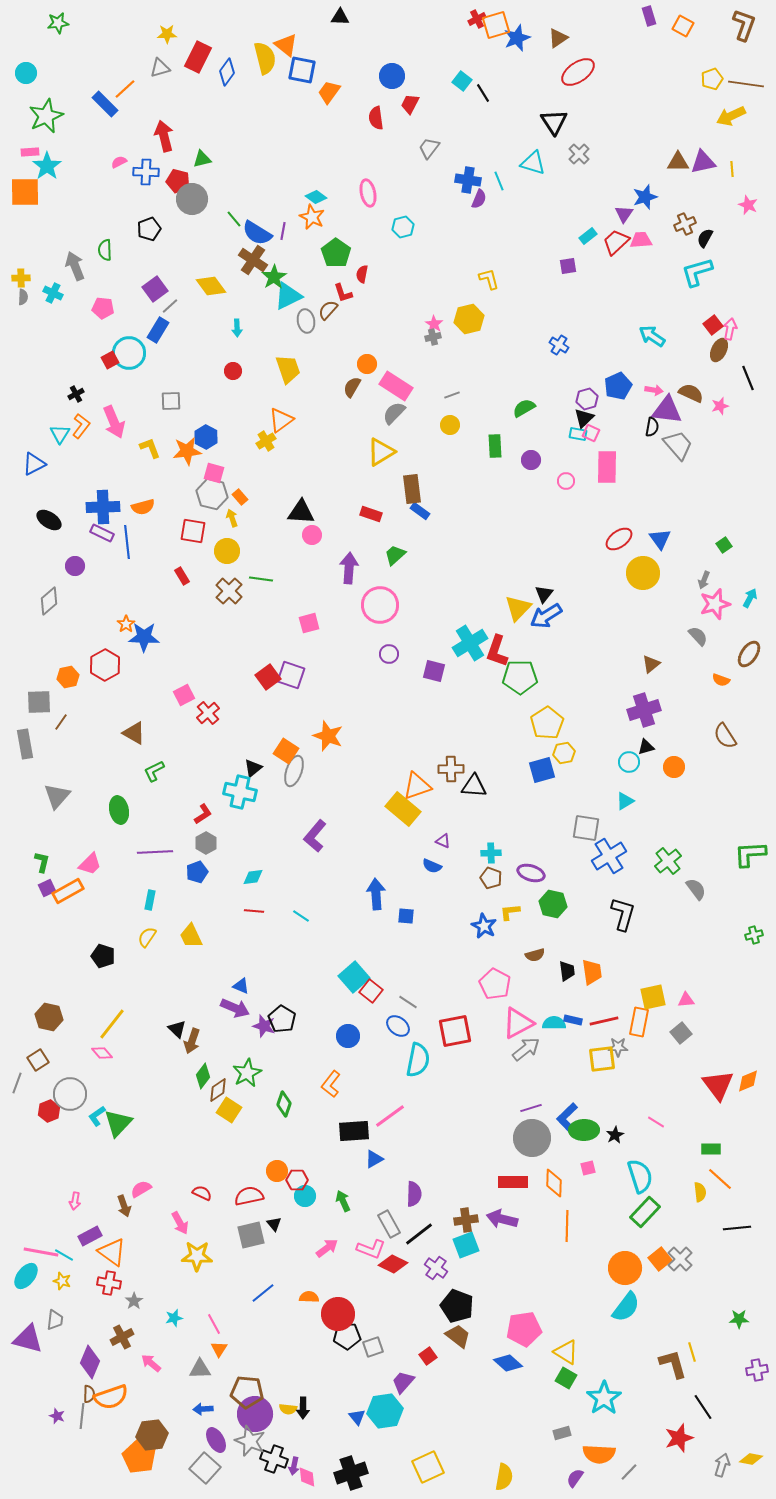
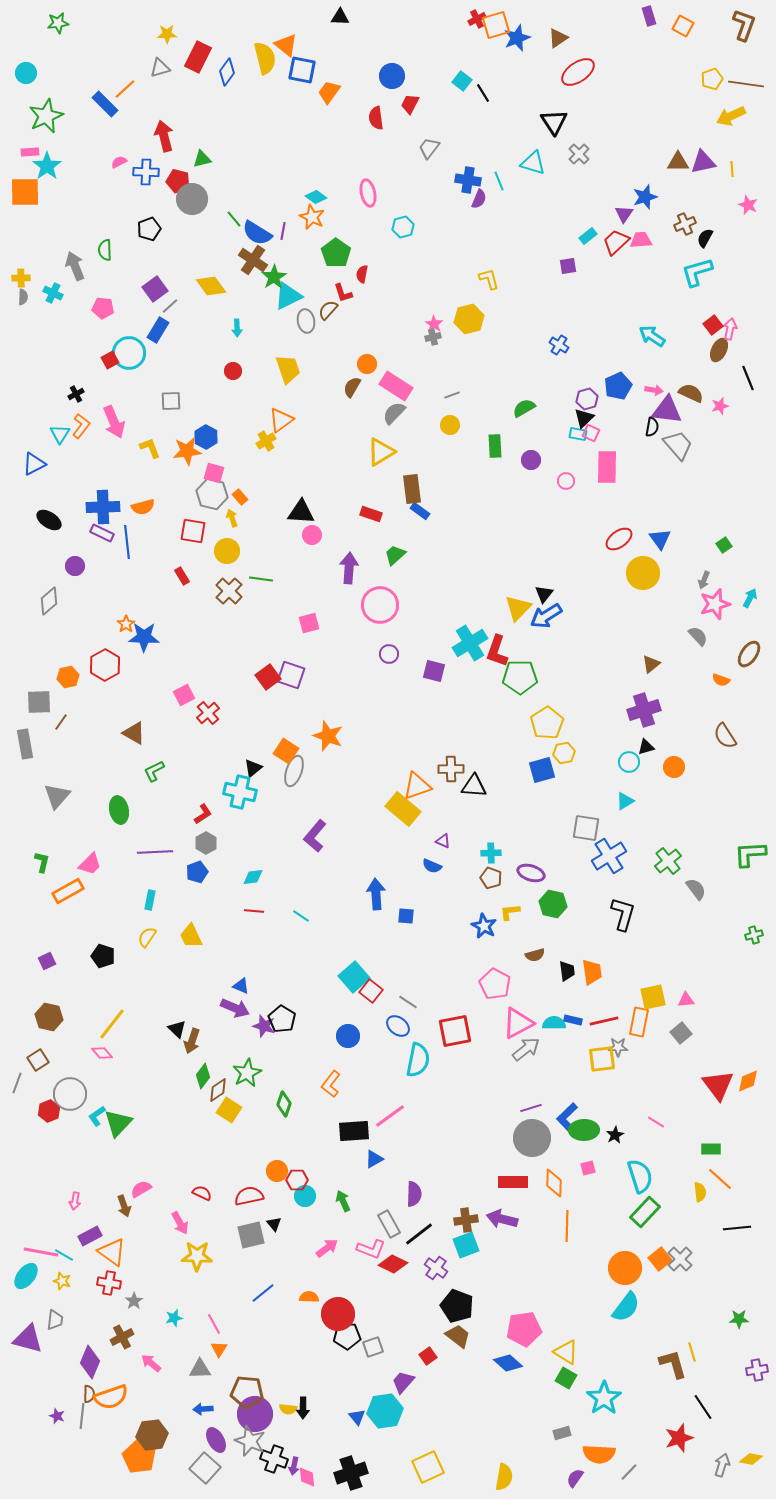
purple square at (47, 888): moved 73 px down
